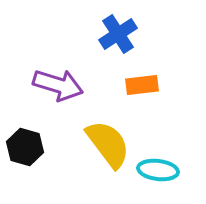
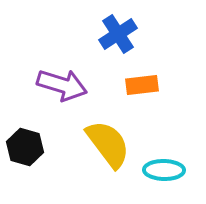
purple arrow: moved 4 px right
cyan ellipse: moved 6 px right; rotated 6 degrees counterclockwise
